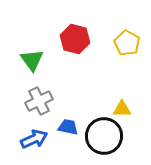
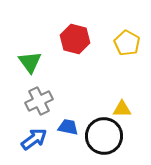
green triangle: moved 2 px left, 2 px down
blue arrow: rotated 12 degrees counterclockwise
